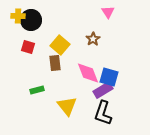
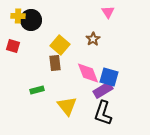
red square: moved 15 px left, 1 px up
